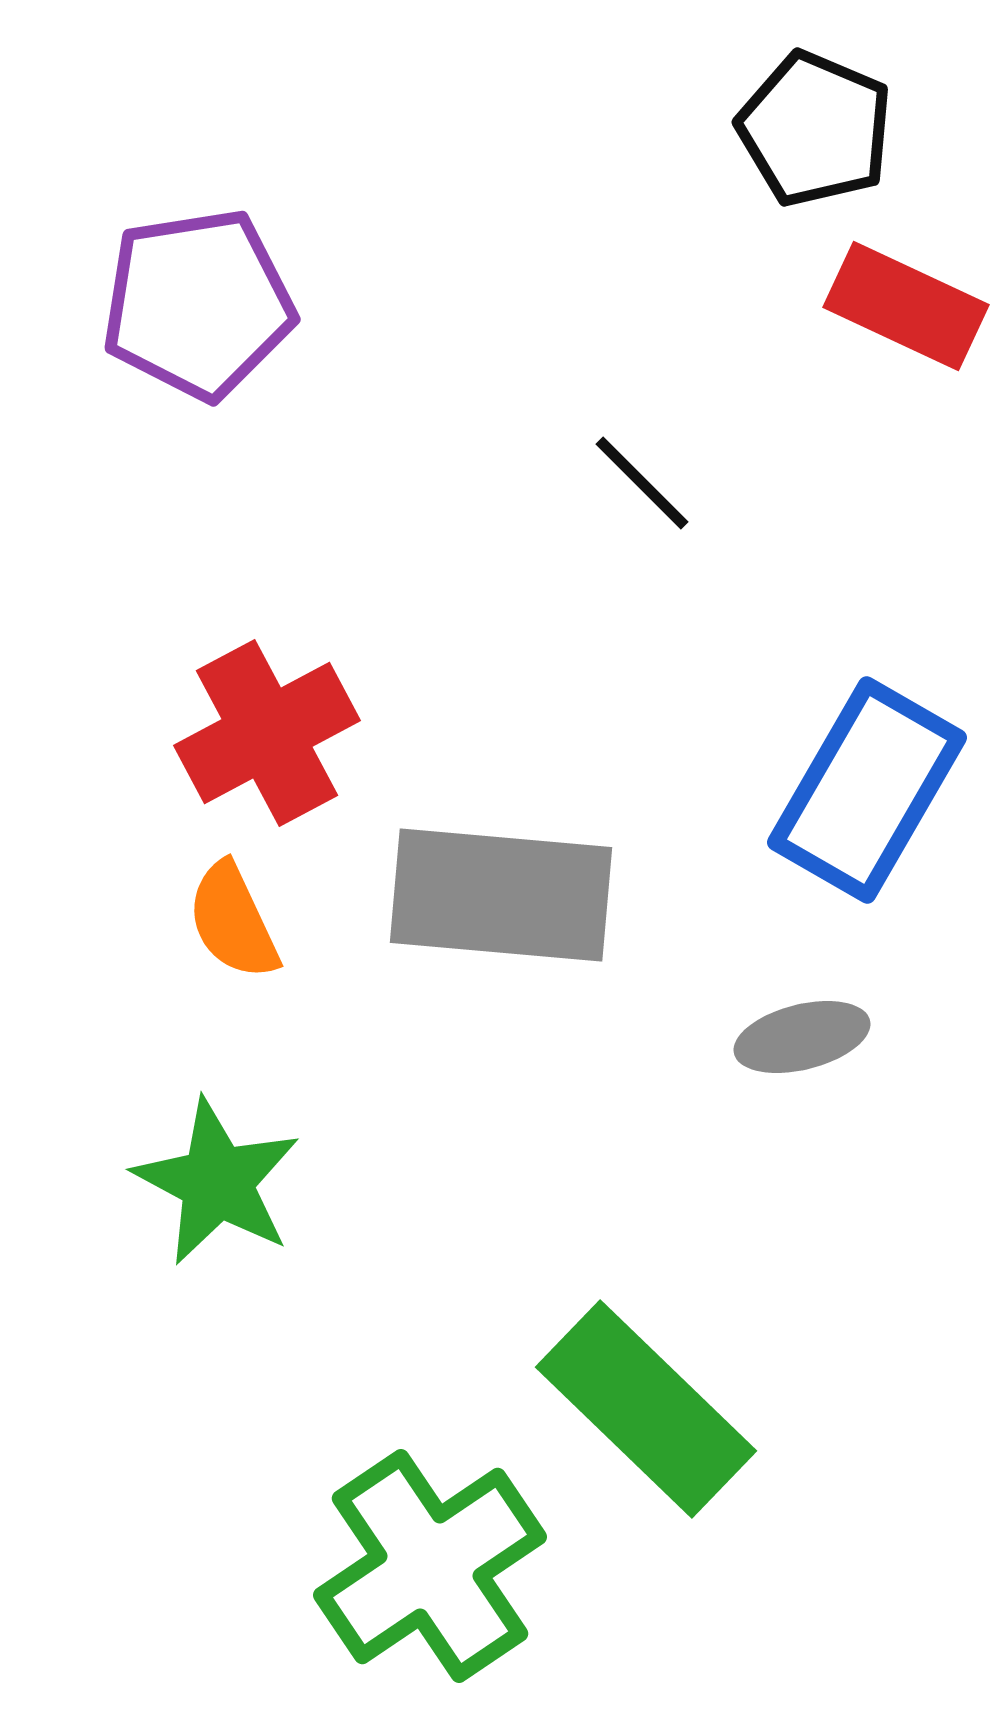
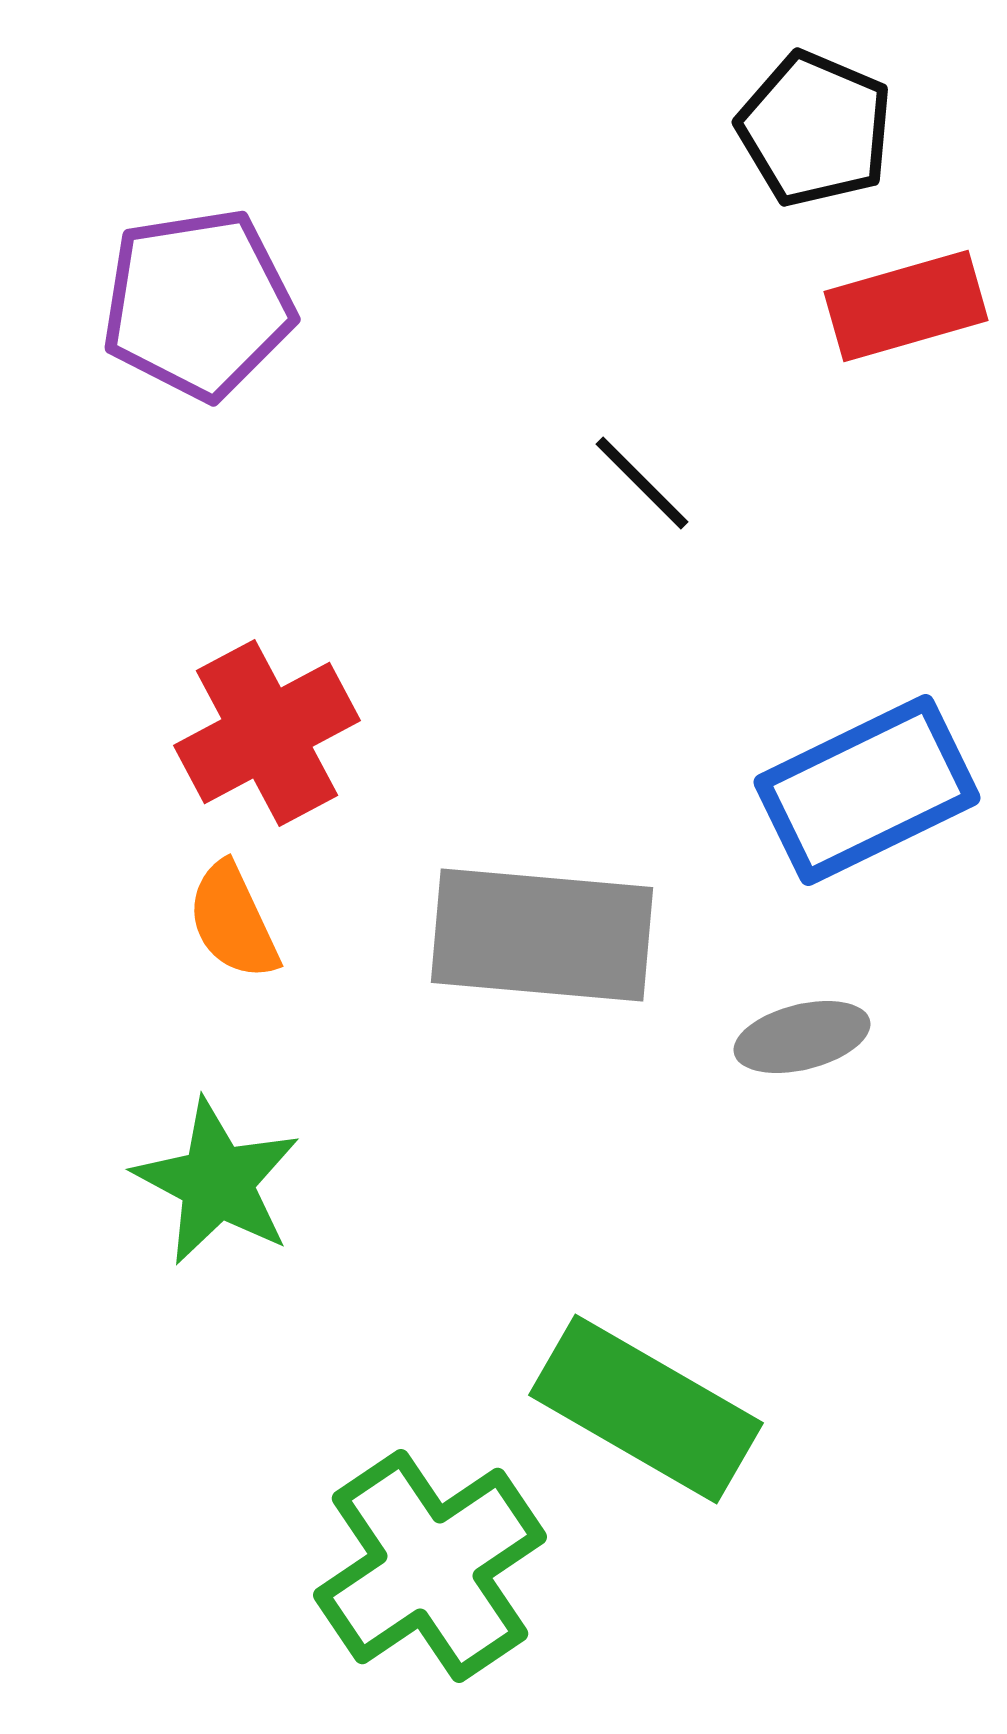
red rectangle: rotated 41 degrees counterclockwise
blue rectangle: rotated 34 degrees clockwise
gray rectangle: moved 41 px right, 40 px down
green rectangle: rotated 14 degrees counterclockwise
